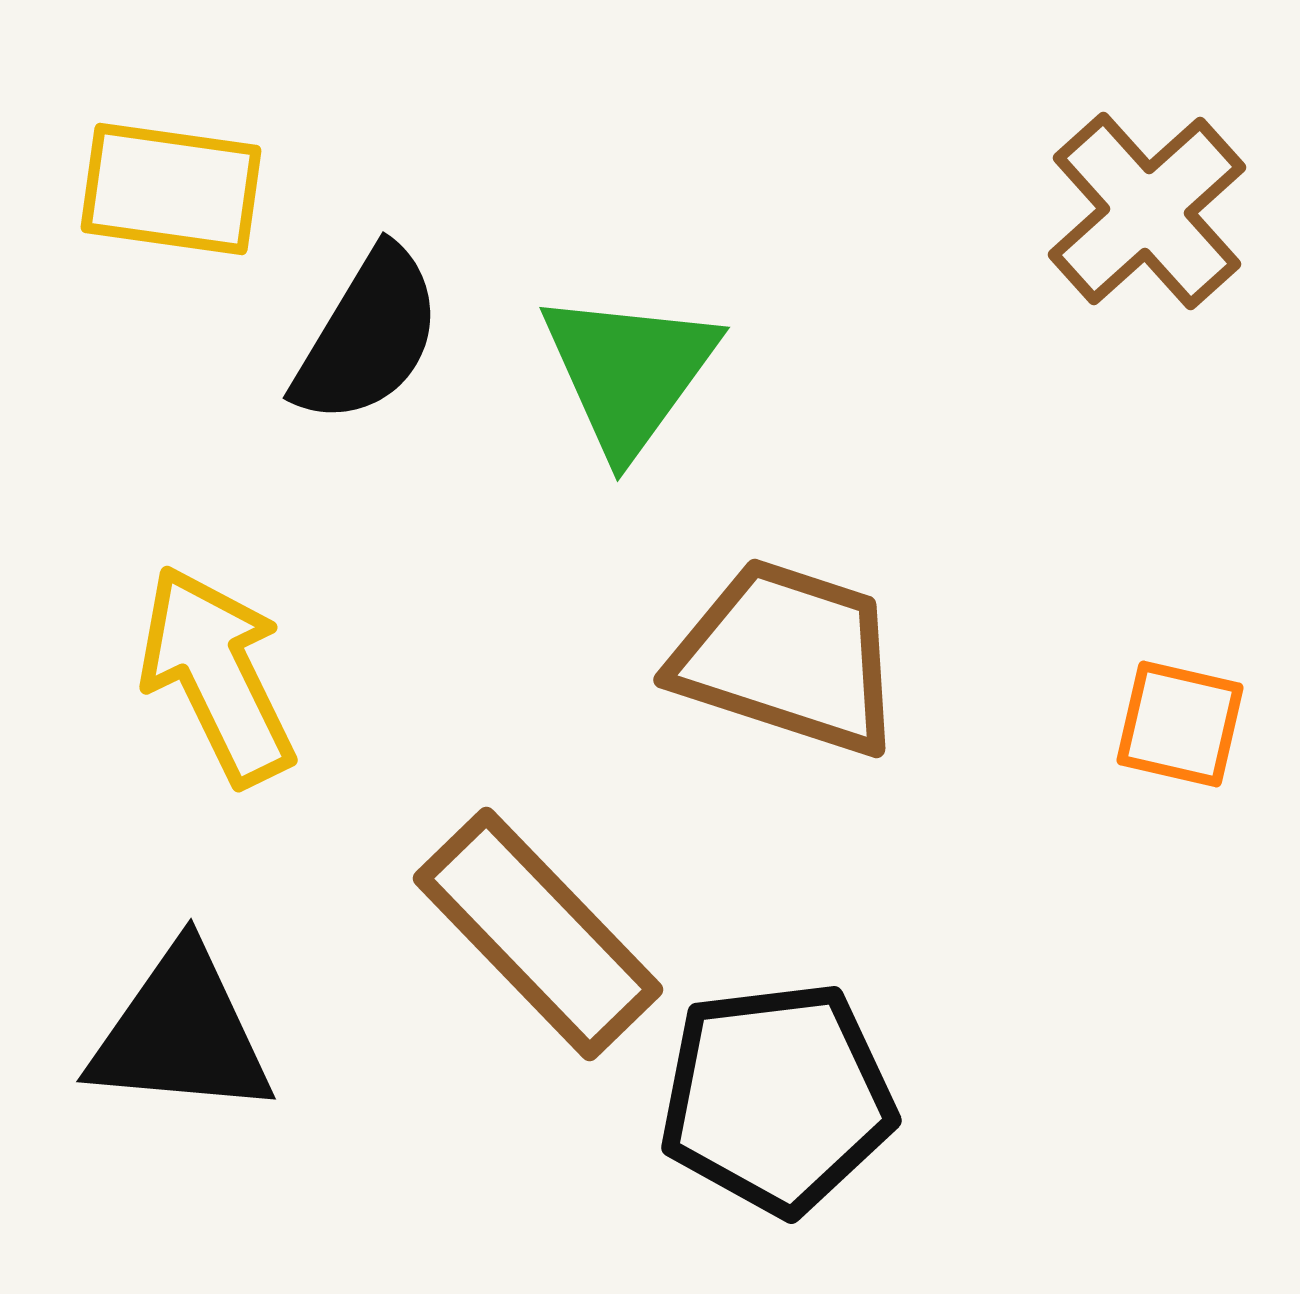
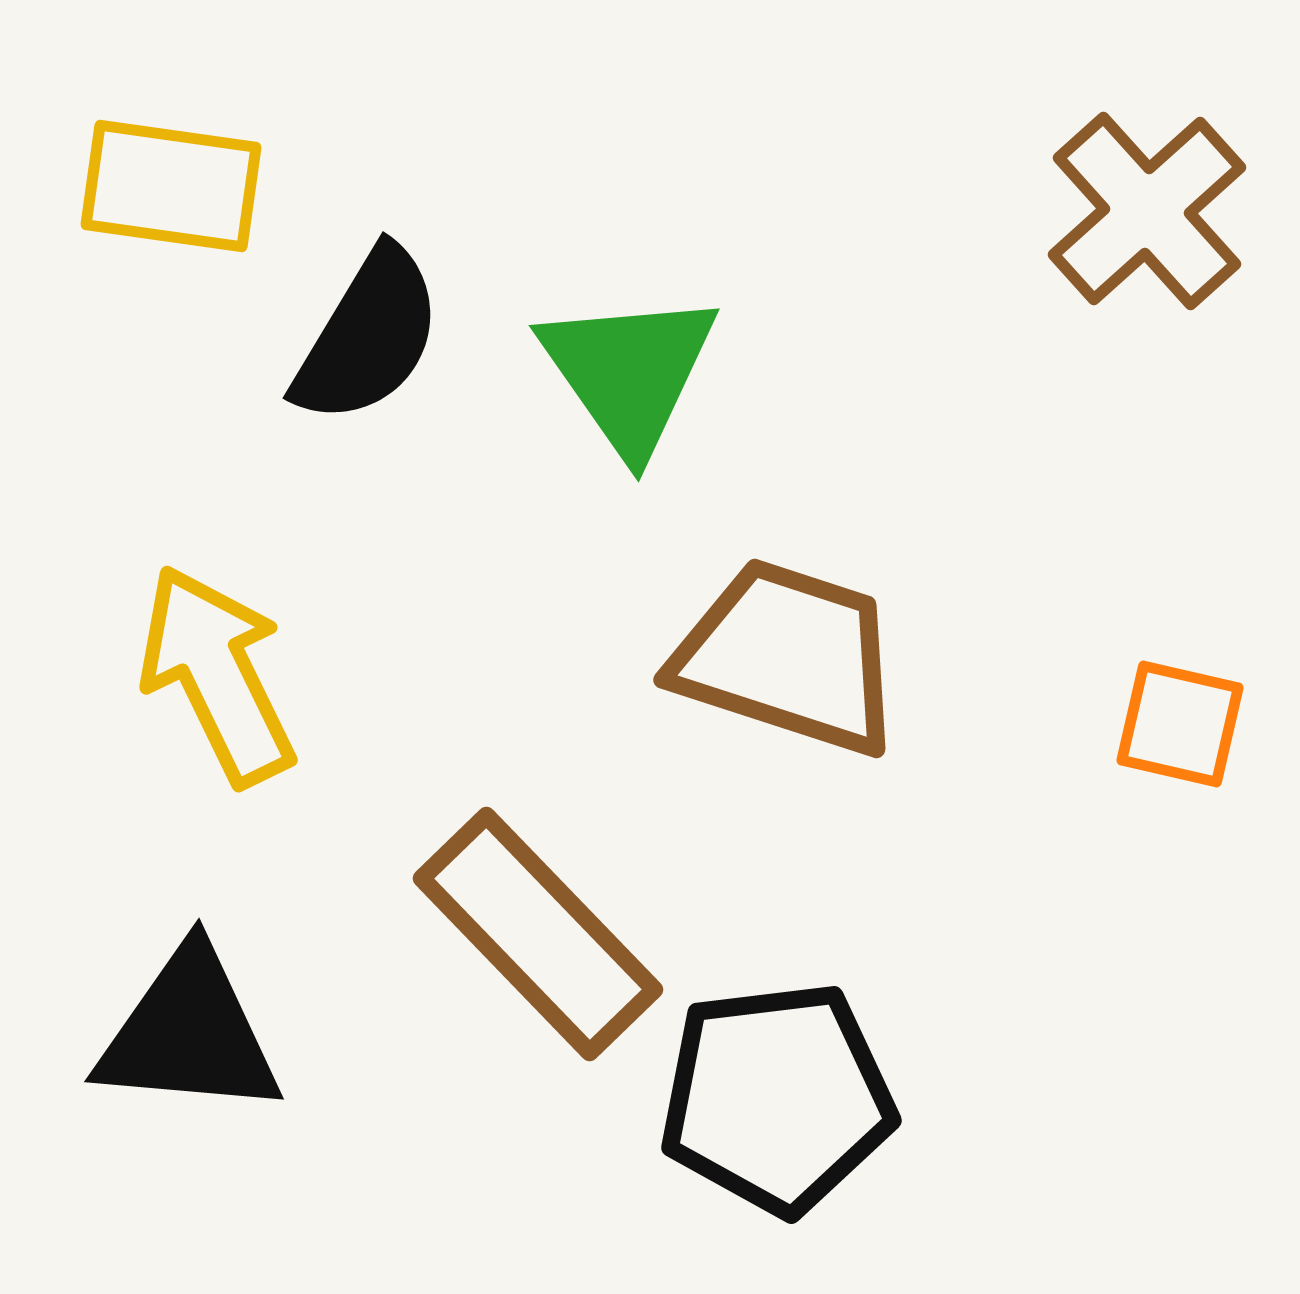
yellow rectangle: moved 3 px up
green triangle: rotated 11 degrees counterclockwise
black triangle: moved 8 px right
